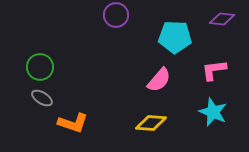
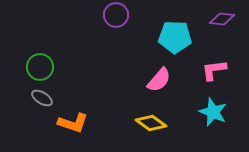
yellow diamond: rotated 32 degrees clockwise
